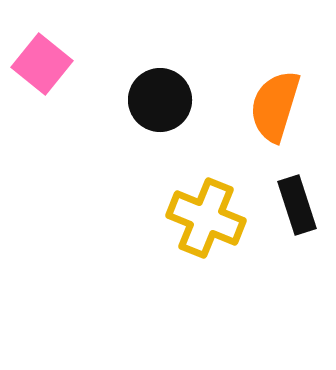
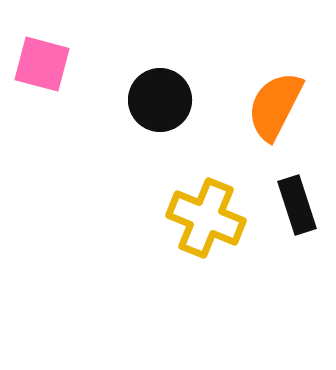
pink square: rotated 24 degrees counterclockwise
orange semicircle: rotated 10 degrees clockwise
